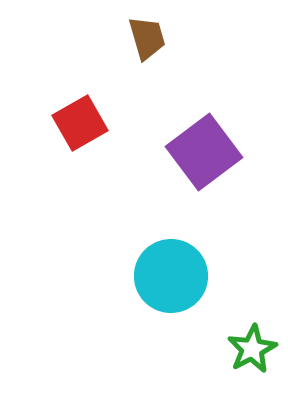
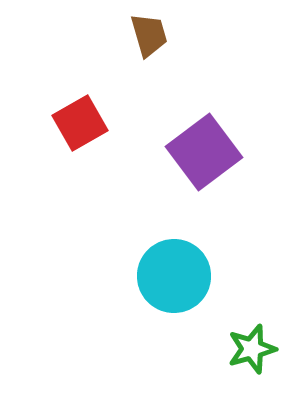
brown trapezoid: moved 2 px right, 3 px up
cyan circle: moved 3 px right
green star: rotated 12 degrees clockwise
